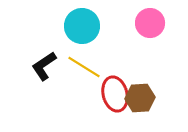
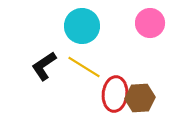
red ellipse: rotated 20 degrees clockwise
